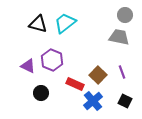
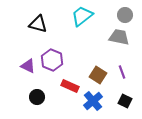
cyan trapezoid: moved 17 px right, 7 px up
brown square: rotated 12 degrees counterclockwise
red rectangle: moved 5 px left, 2 px down
black circle: moved 4 px left, 4 px down
